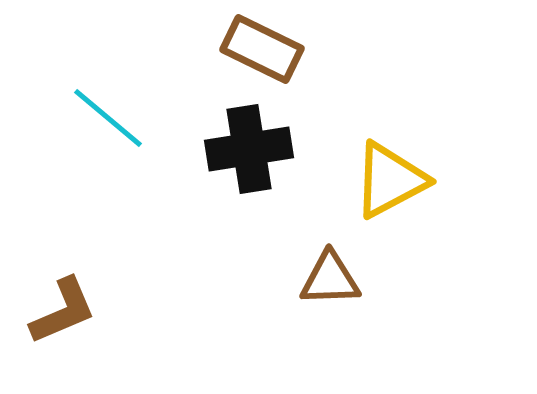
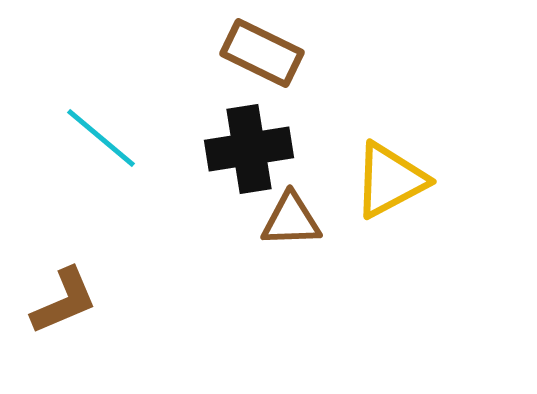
brown rectangle: moved 4 px down
cyan line: moved 7 px left, 20 px down
brown triangle: moved 39 px left, 59 px up
brown L-shape: moved 1 px right, 10 px up
